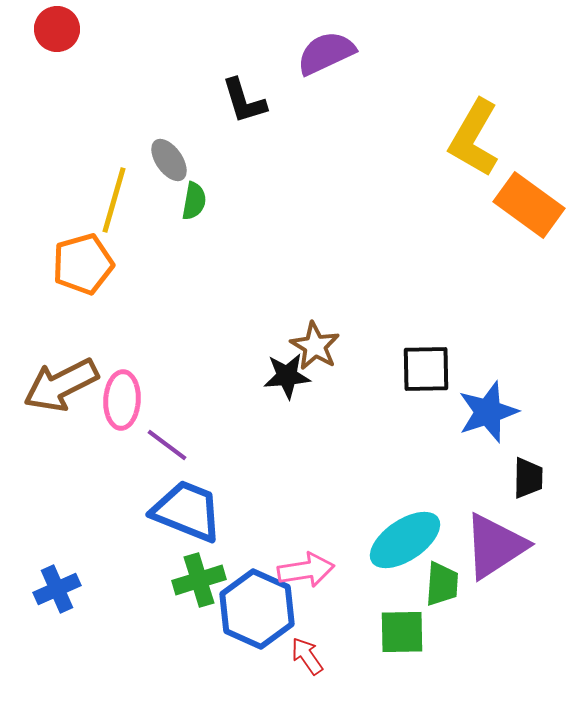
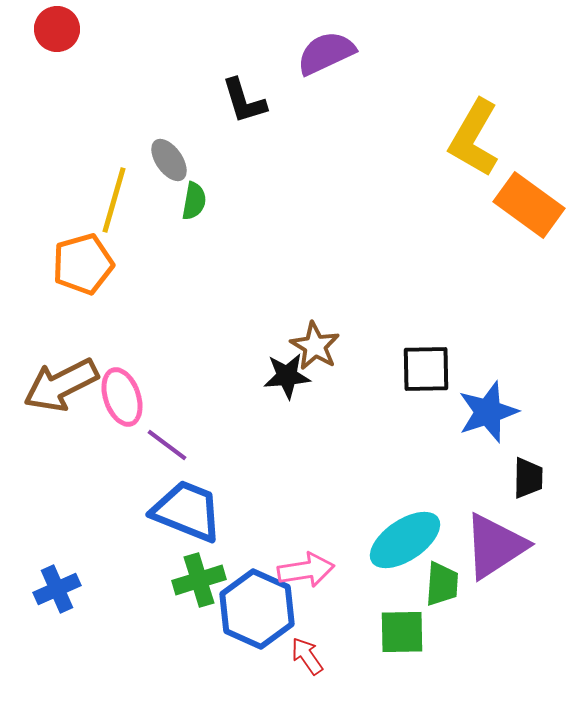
pink ellipse: moved 3 px up; rotated 22 degrees counterclockwise
